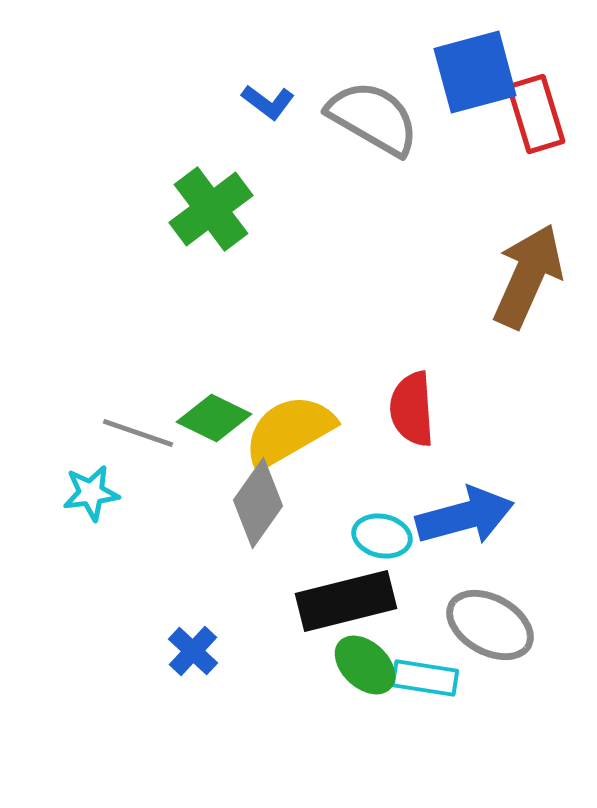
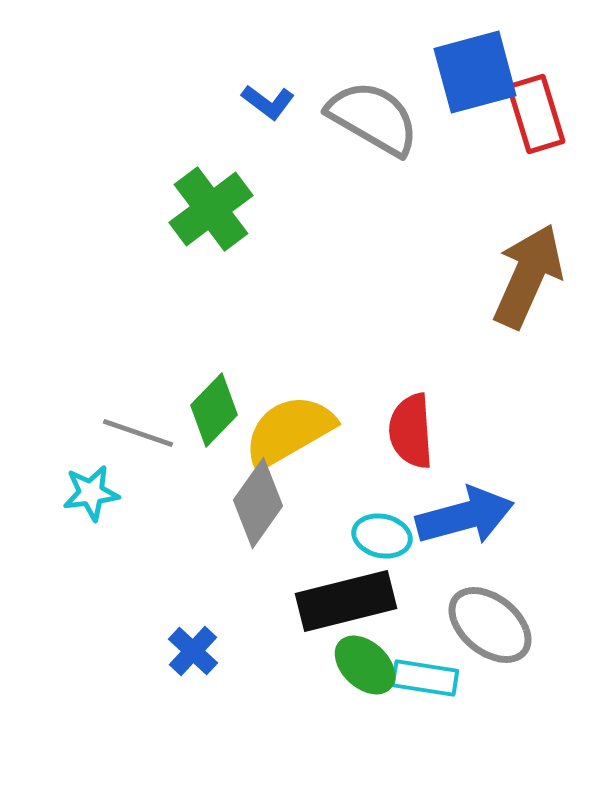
red semicircle: moved 1 px left, 22 px down
green diamond: moved 8 px up; rotated 72 degrees counterclockwise
gray ellipse: rotated 10 degrees clockwise
